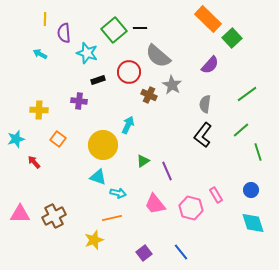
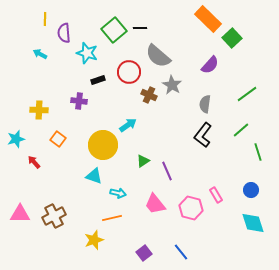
cyan arrow at (128, 125): rotated 30 degrees clockwise
cyan triangle at (98, 177): moved 4 px left, 1 px up
